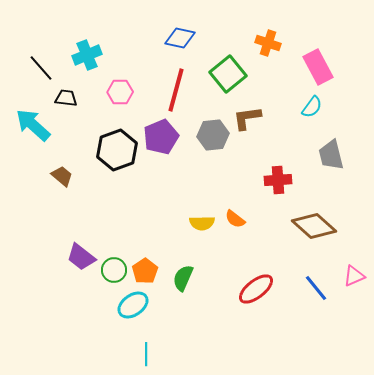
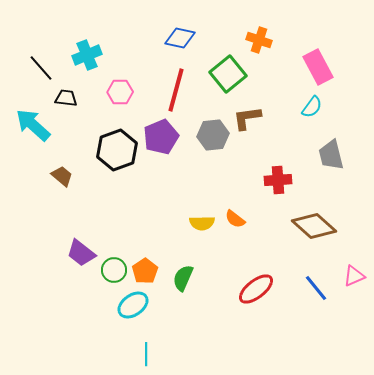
orange cross: moved 9 px left, 3 px up
purple trapezoid: moved 4 px up
